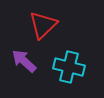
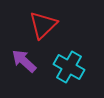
cyan cross: rotated 16 degrees clockwise
